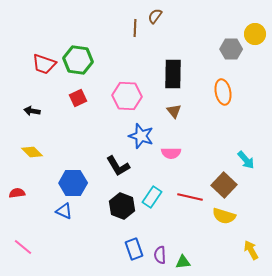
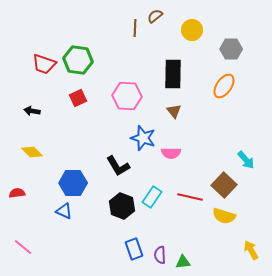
brown semicircle: rotated 14 degrees clockwise
yellow circle: moved 63 px left, 4 px up
orange ellipse: moved 1 px right, 6 px up; rotated 45 degrees clockwise
blue star: moved 2 px right, 2 px down
